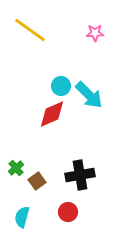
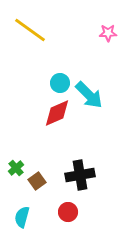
pink star: moved 13 px right
cyan circle: moved 1 px left, 3 px up
red diamond: moved 5 px right, 1 px up
